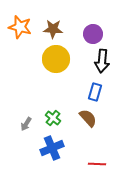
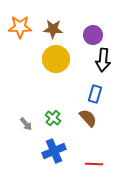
orange star: rotated 15 degrees counterclockwise
purple circle: moved 1 px down
black arrow: moved 1 px right, 1 px up
blue rectangle: moved 2 px down
gray arrow: rotated 72 degrees counterclockwise
blue cross: moved 2 px right, 3 px down
red line: moved 3 px left
